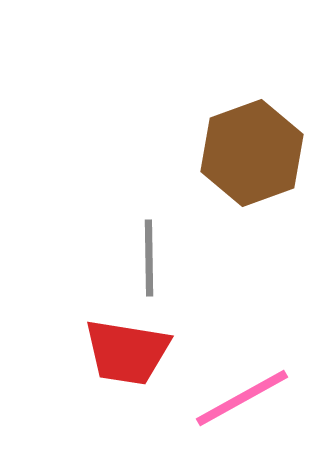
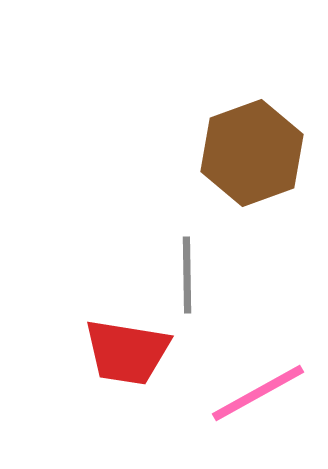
gray line: moved 38 px right, 17 px down
pink line: moved 16 px right, 5 px up
